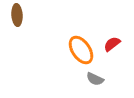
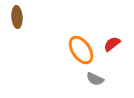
brown ellipse: moved 2 px down
